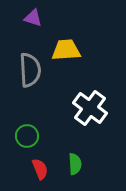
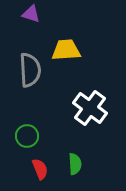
purple triangle: moved 2 px left, 4 px up
